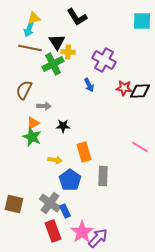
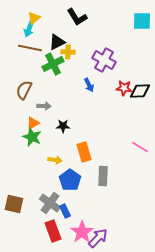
yellow triangle: rotated 24 degrees counterclockwise
black triangle: rotated 36 degrees clockwise
